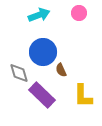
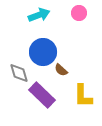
brown semicircle: rotated 24 degrees counterclockwise
